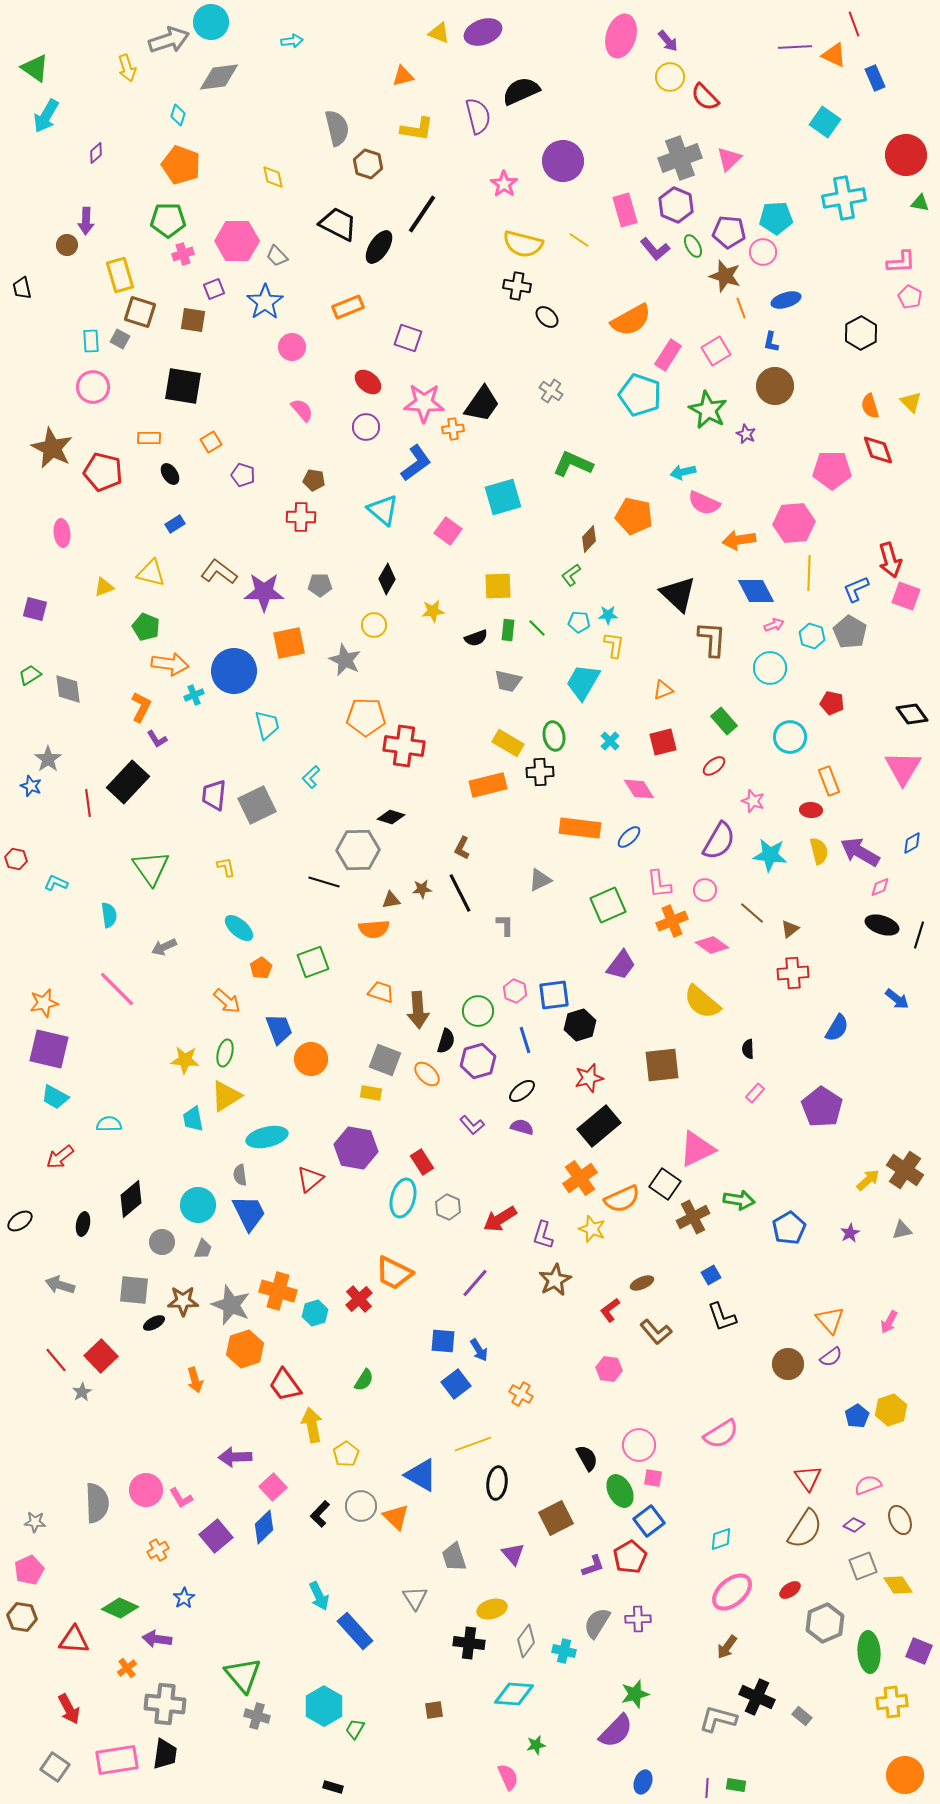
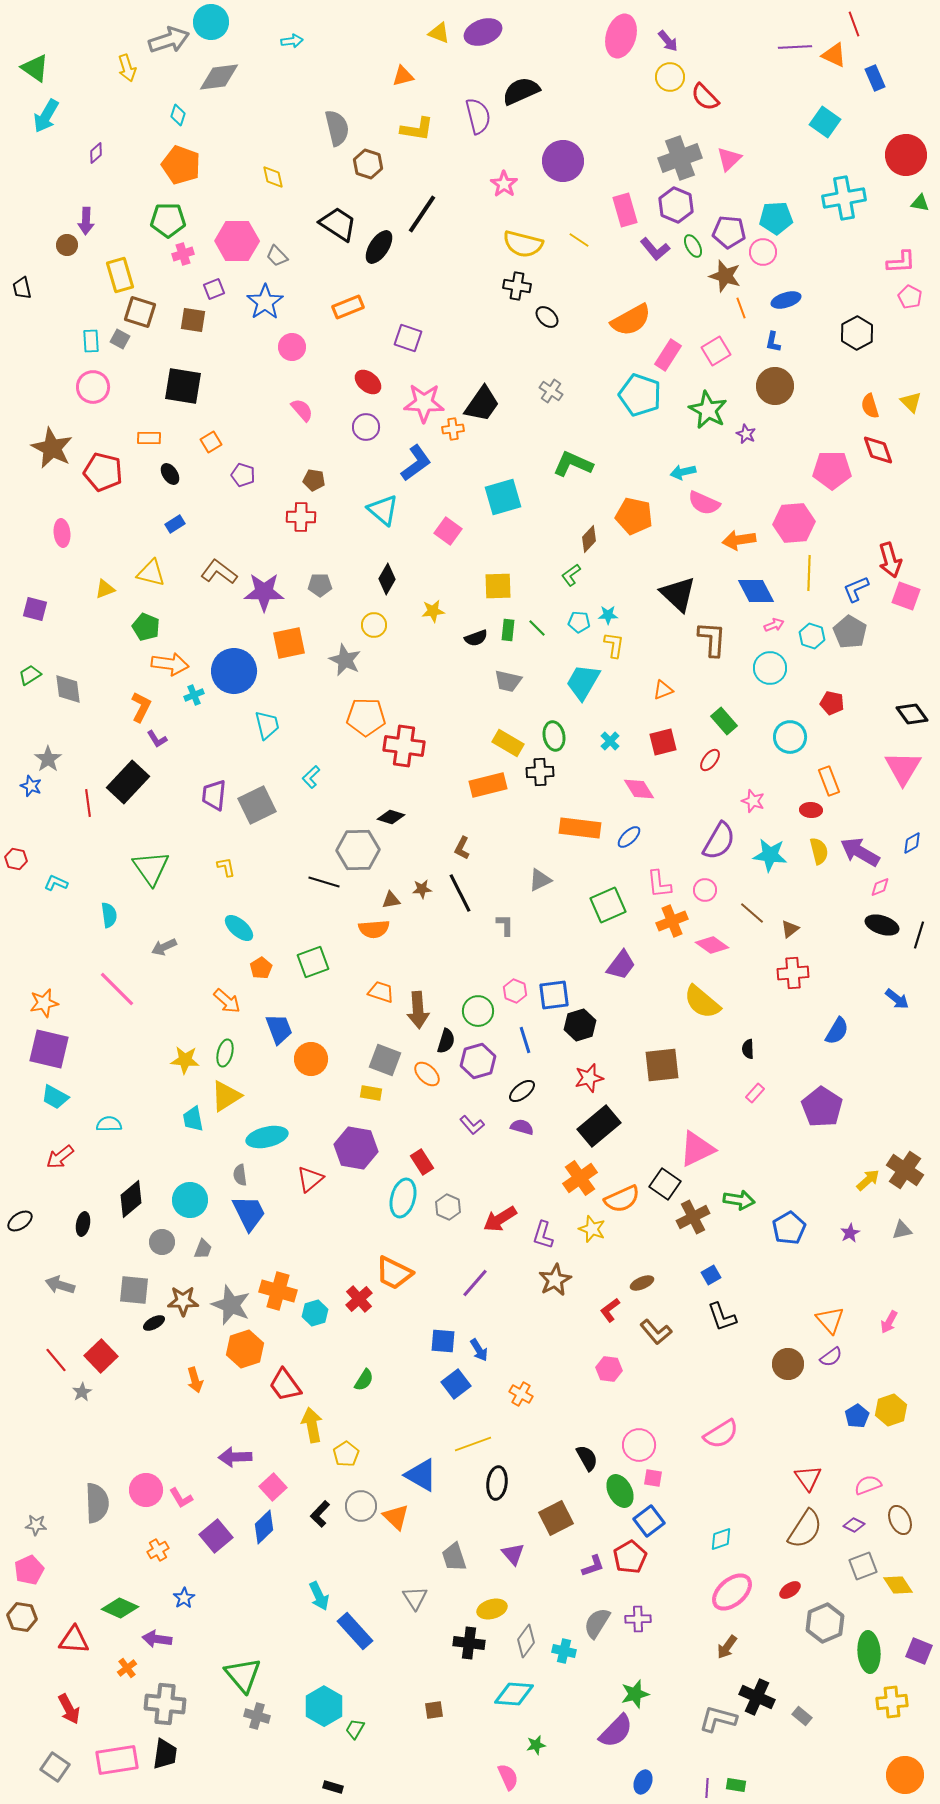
black trapezoid at (338, 224): rotated 6 degrees clockwise
black hexagon at (861, 333): moved 4 px left
blue L-shape at (771, 342): moved 2 px right
yellow triangle at (104, 587): moved 1 px right, 2 px down
red ellipse at (714, 766): moved 4 px left, 6 px up; rotated 15 degrees counterclockwise
blue semicircle at (837, 1028): moved 3 px down
cyan circle at (198, 1205): moved 8 px left, 5 px up
gray star at (35, 1522): moved 1 px right, 3 px down
